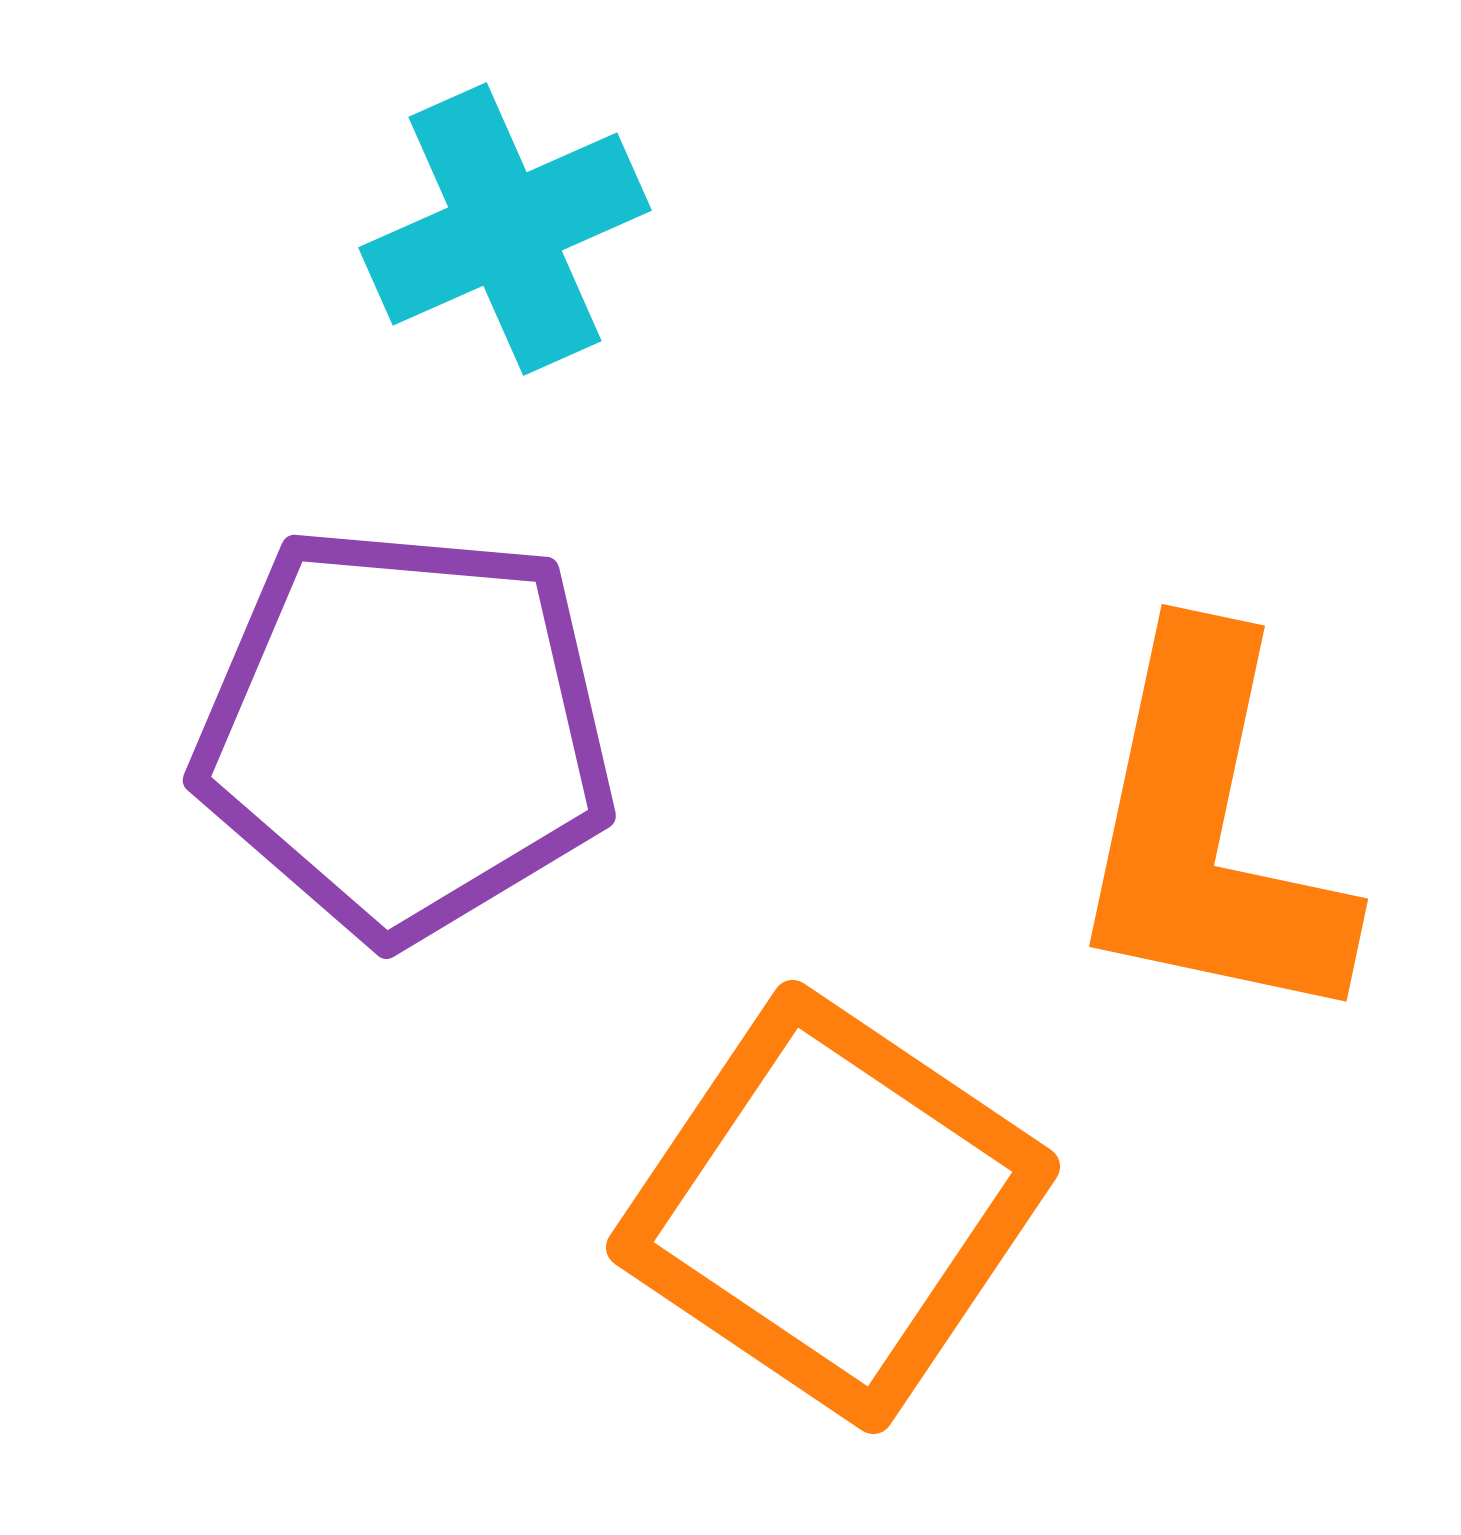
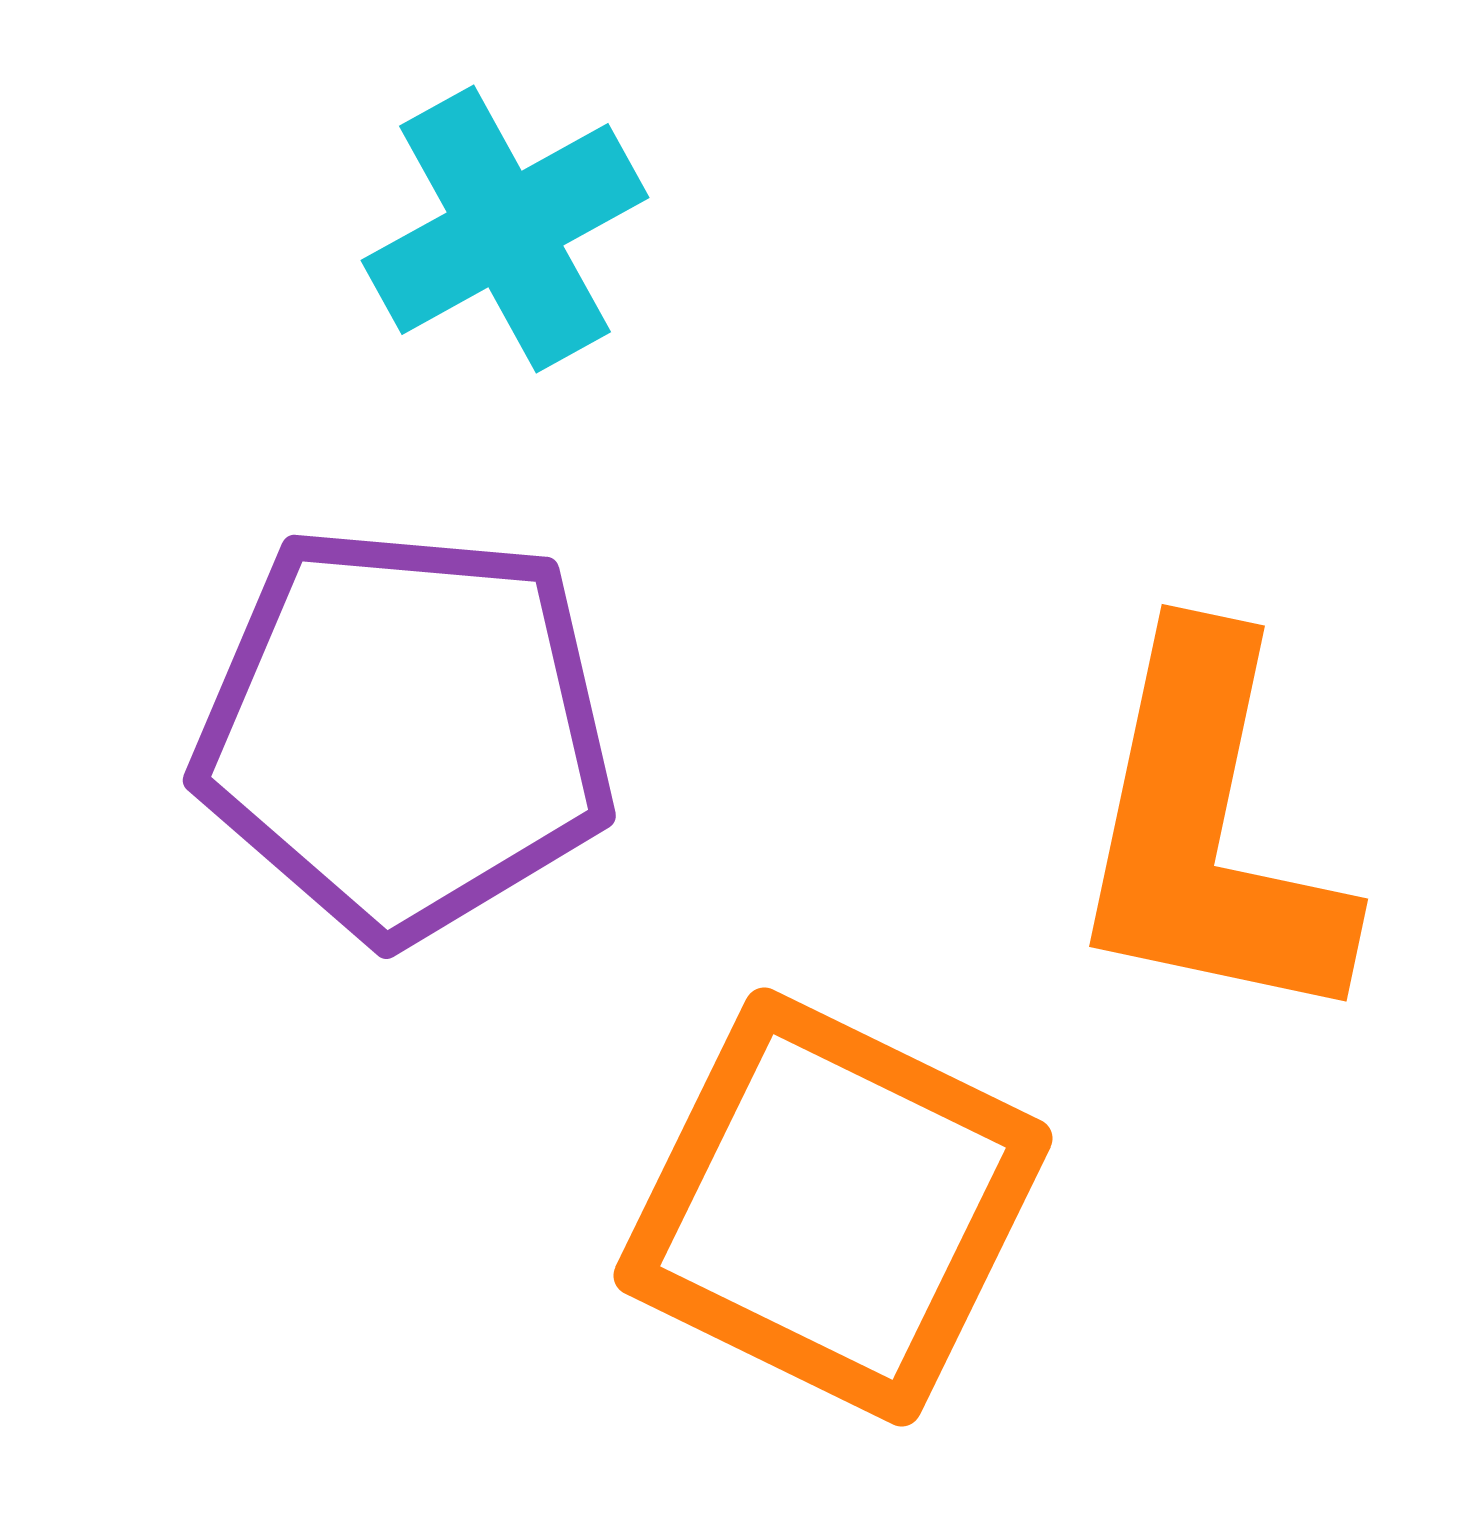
cyan cross: rotated 5 degrees counterclockwise
orange square: rotated 8 degrees counterclockwise
